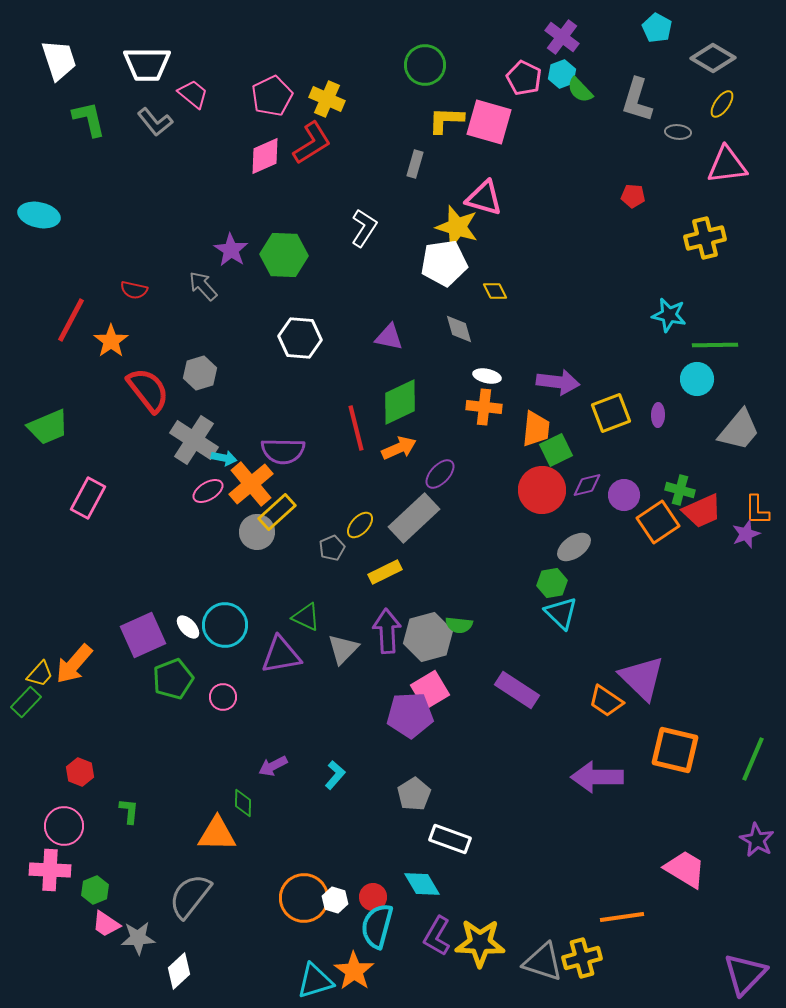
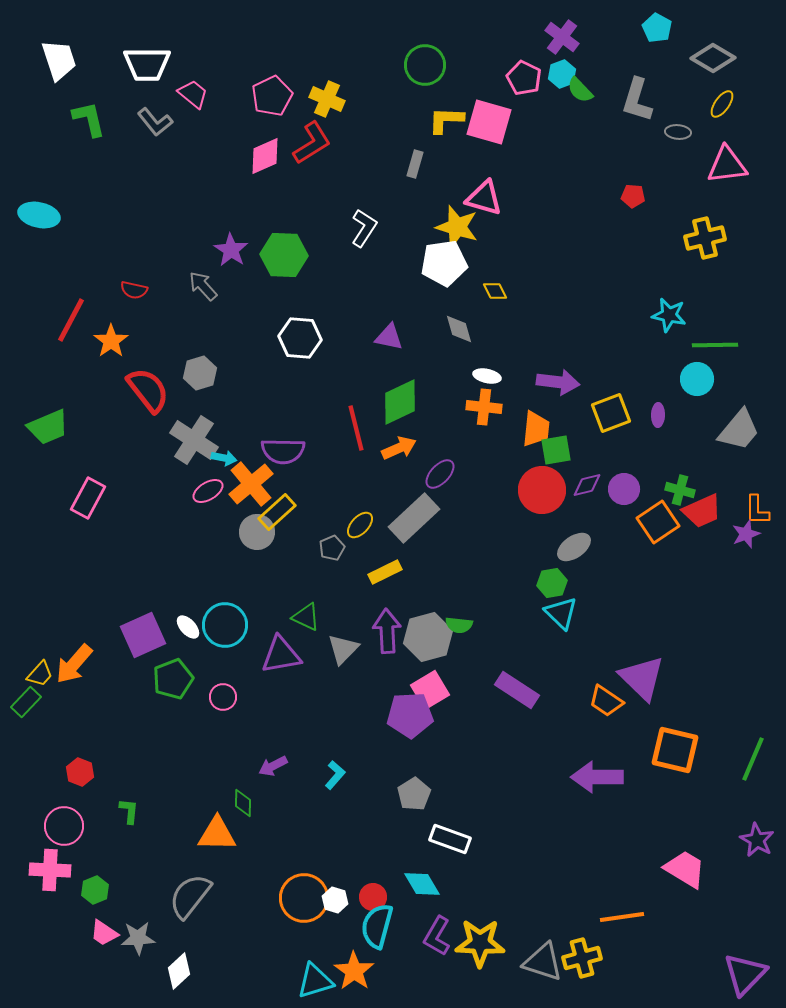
green square at (556, 450): rotated 16 degrees clockwise
purple circle at (624, 495): moved 6 px up
pink trapezoid at (106, 924): moved 2 px left, 9 px down
